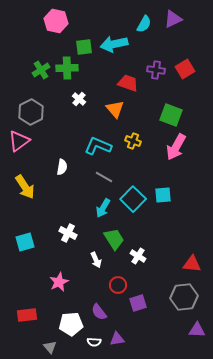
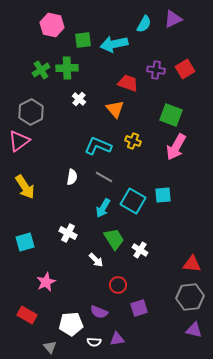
pink hexagon at (56, 21): moved 4 px left, 4 px down
green square at (84, 47): moved 1 px left, 7 px up
white semicircle at (62, 167): moved 10 px right, 10 px down
cyan square at (133, 199): moved 2 px down; rotated 15 degrees counterclockwise
white cross at (138, 256): moved 2 px right, 6 px up
white arrow at (96, 260): rotated 21 degrees counterclockwise
pink star at (59, 282): moved 13 px left
gray hexagon at (184, 297): moved 6 px right
purple square at (138, 303): moved 1 px right, 5 px down
purple semicircle at (99, 312): rotated 30 degrees counterclockwise
red rectangle at (27, 315): rotated 36 degrees clockwise
purple triangle at (197, 330): moved 3 px left; rotated 12 degrees clockwise
